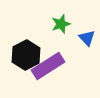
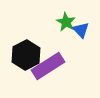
green star: moved 5 px right, 2 px up; rotated 24 degrees counterclockwise
blue triangle: moved 6 px left, 8 px up
